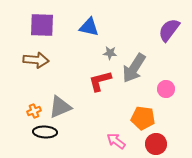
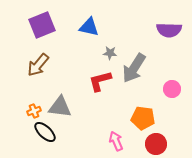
purple square: rotated 24 degrees counterclockwise
purple semicircle: rotated 125 degrees counterclockwise
brown arrow: moved 2 px right, 5 px down; rotated 125 degrees clockwise
pink circle: moved 6 px right
gray triangle: rotated 30 degrees clockwise
black ellipse: rotated 40 degrees clockwise
pink arrow: rotated 30 degrees clockwise
